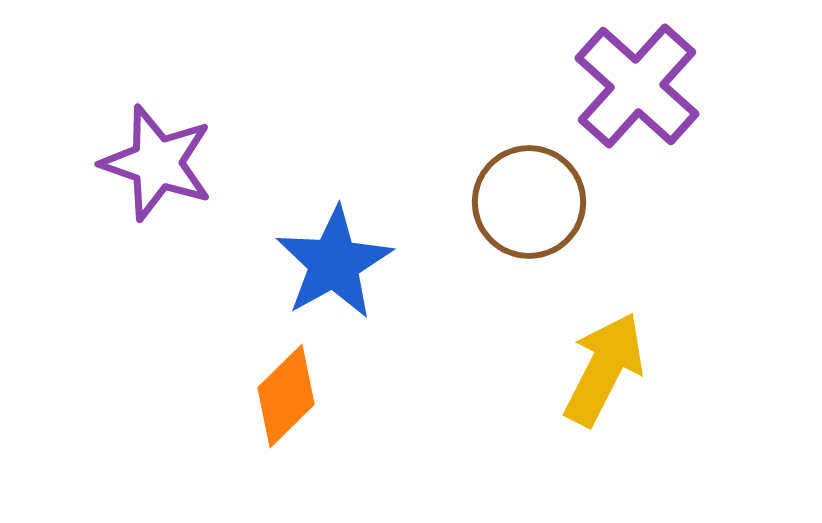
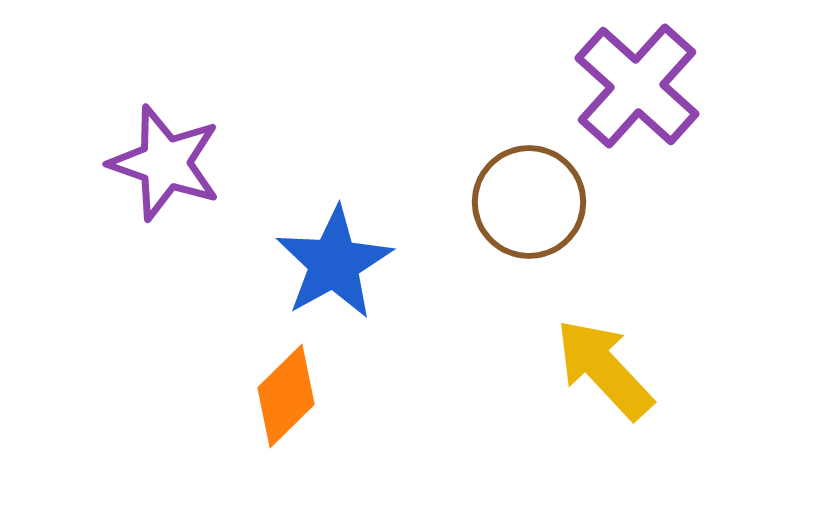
purple star: moved 8 px right
yellow arrow: rotated 70 degrees counterclockwise
